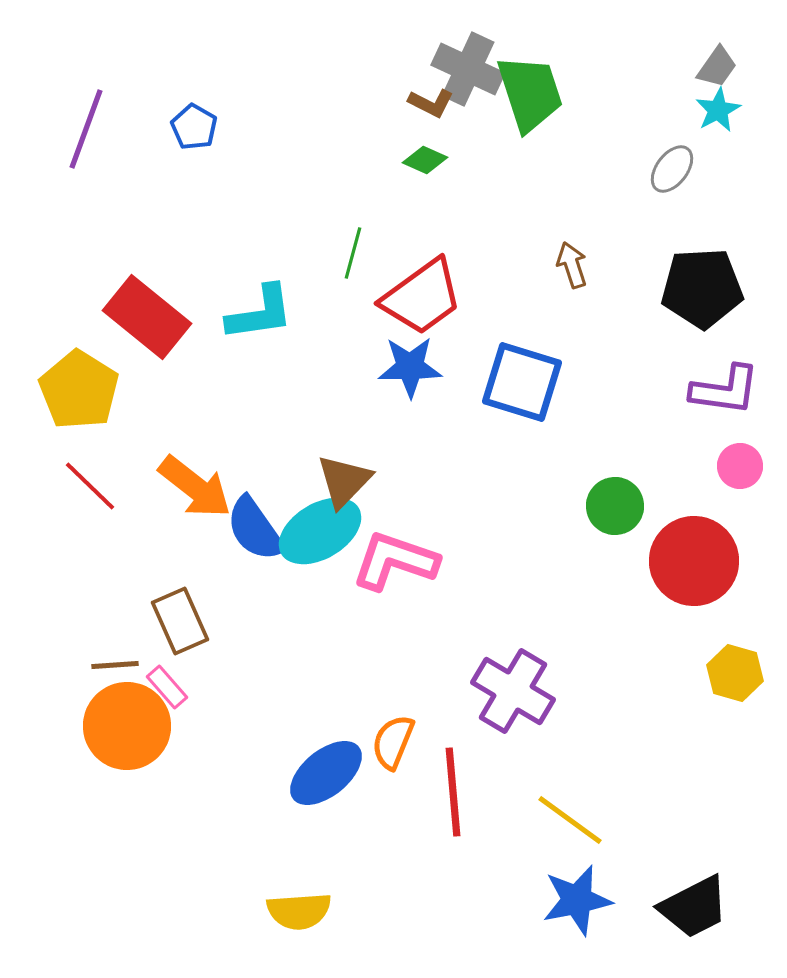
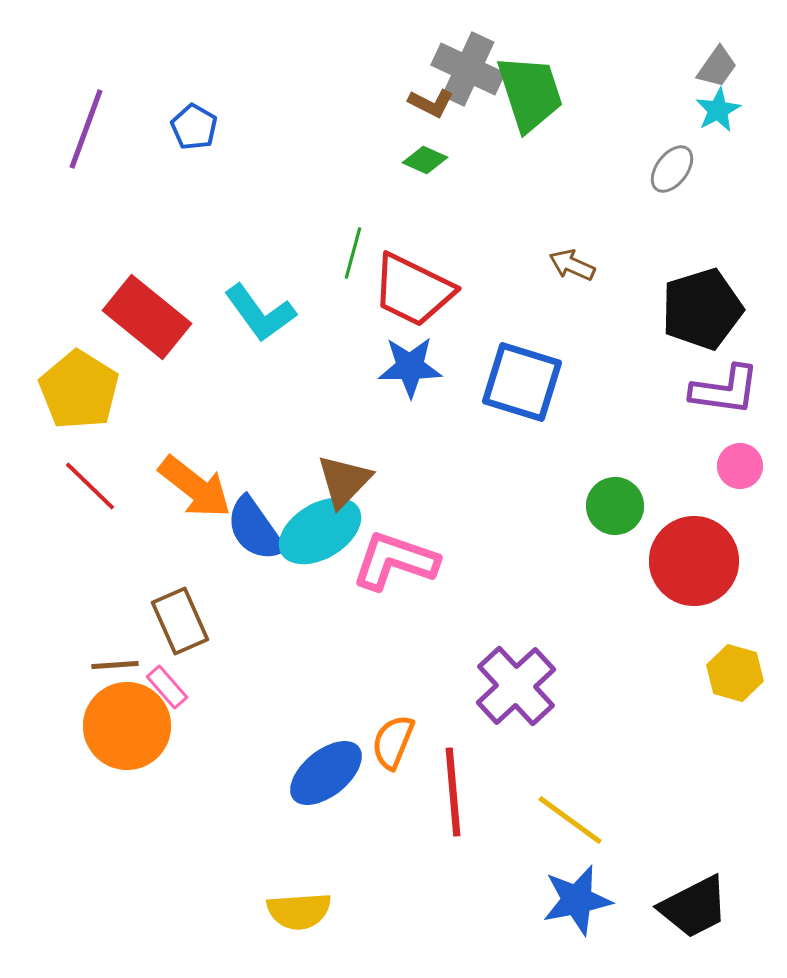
brown arrow at (572, 265): rotated 48 degrees counterclockwise
black pentagon at (702, 288): moved 21 px down; rotated 14 degrees counterclockwise
red trapezoid at (422, 297): moved 9 px left, 7 px up; rotated 62 degrees clockwise
cyan L-shape at (260, 313): rotated 62 degrees clockwise
purple cross at (513, 691): moved 3 px right, 5 px up; rotated 16 degrees clockwise
